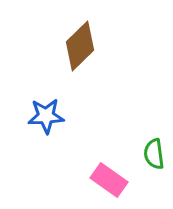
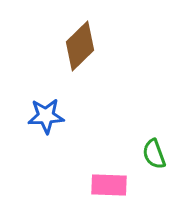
green semicircle: rotated 12 degrees counterclockwise
pink rectangle: moved 5 px down; rotated 33 degrees counterclockwise
